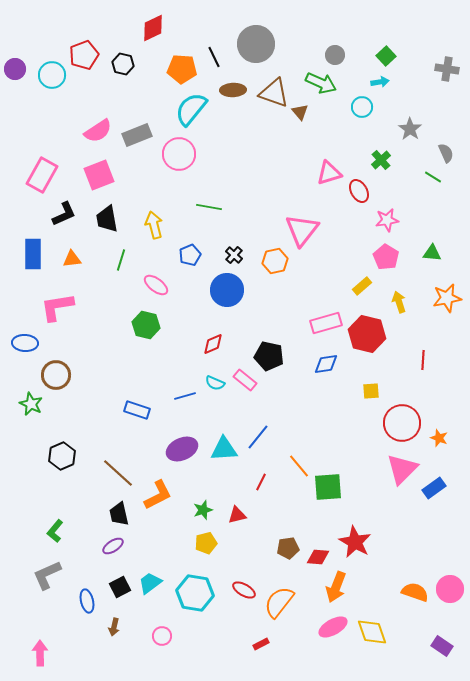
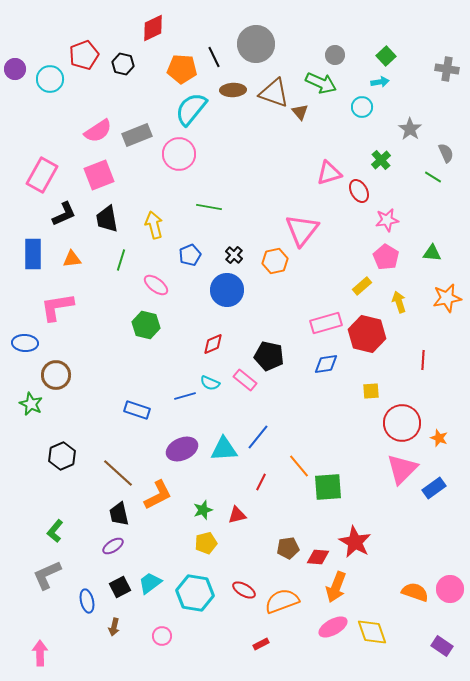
cyan circle at (52, 75): moved 2 px left, 4 px down
cyan semicircle at (215, 383): moved 5 px left
orange semicircle at (279, 602): moved 3 px right, 1 px up; rotated 32 degrees clockwise
